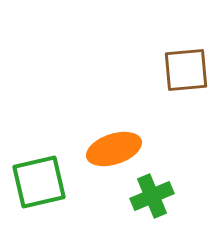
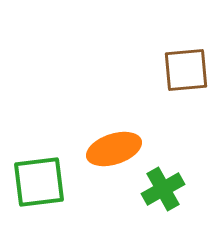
green square: rotated 6 degrees clockwise
green cross: moved 11 px right, 7 px up; rotated 6 degrees counterclockwise
